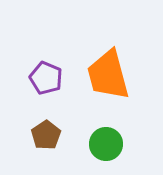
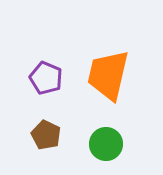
orange trapezoid: rotated 28 degrees clockwise
brown pentagon: rotated 12 degrees counterclockwise
